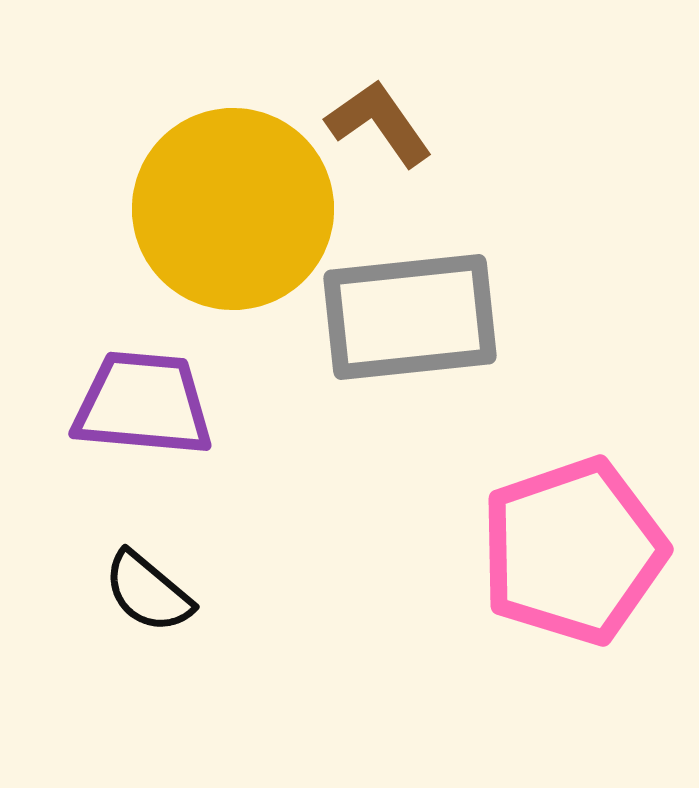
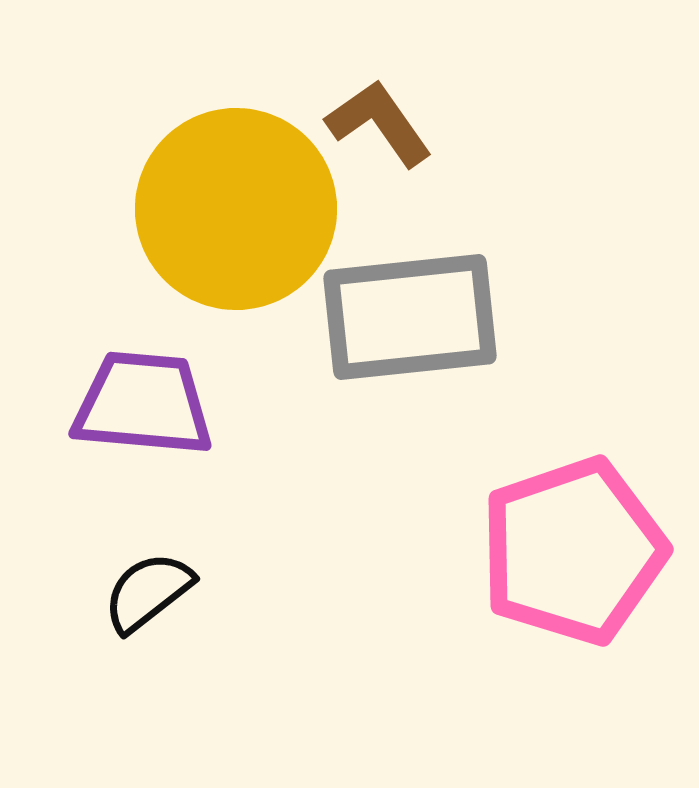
yellow circle: moved 3 px right
black semicircle: rotated 102 degrees clockwise
